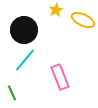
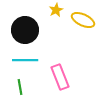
black circle: moved 1 px right
cyan line: rotated 50 degrees clockwise
green line: moved 8 px right, 6 px up; rotated 14 degrees clockwise
